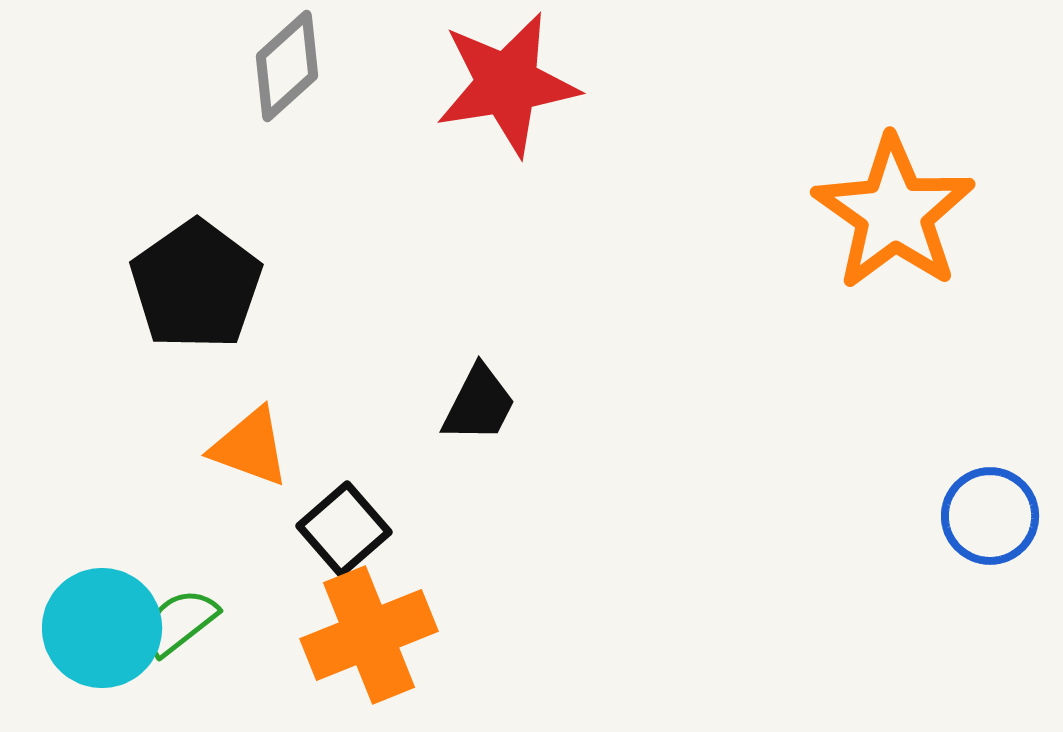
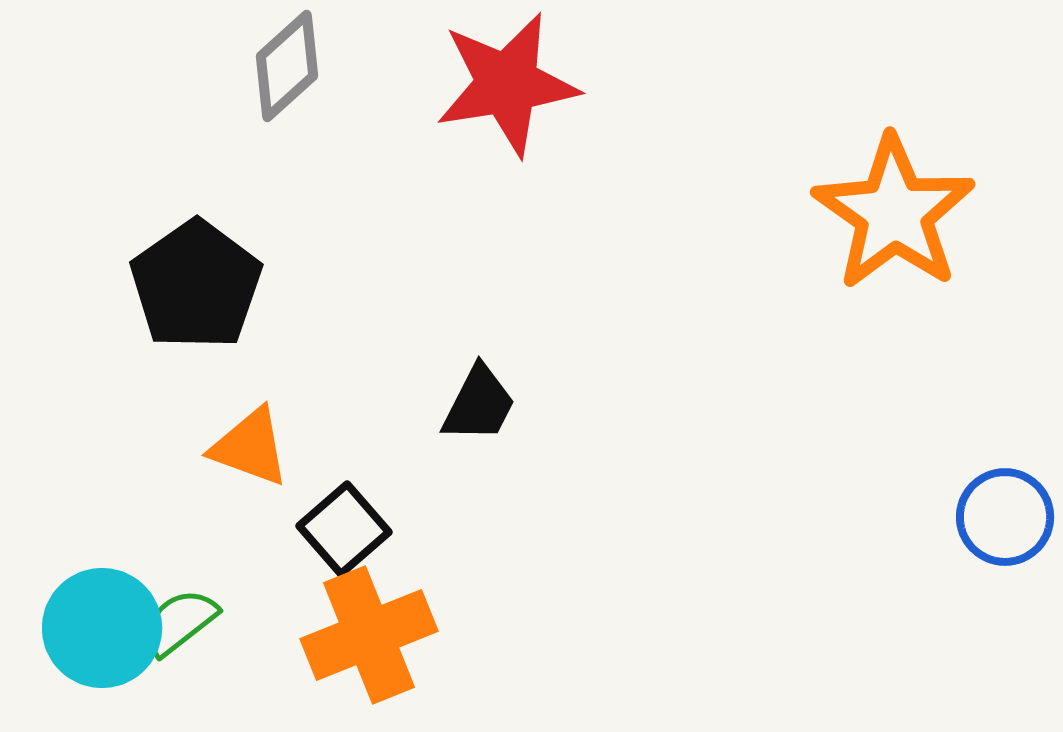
blue circle: moved 15 px right, 1 px down
